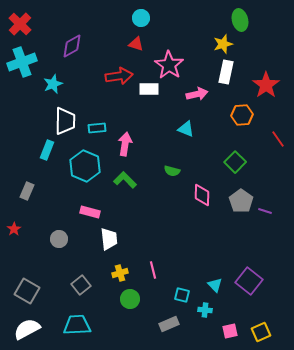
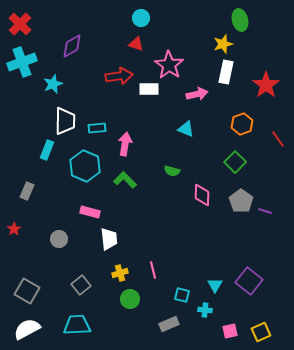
orange hexagon at (242, 115): moved 9 px down; rotated 15 degrees counterclockwise
cyan triangle at (215, 285): rotated 14 degrees clockwise
